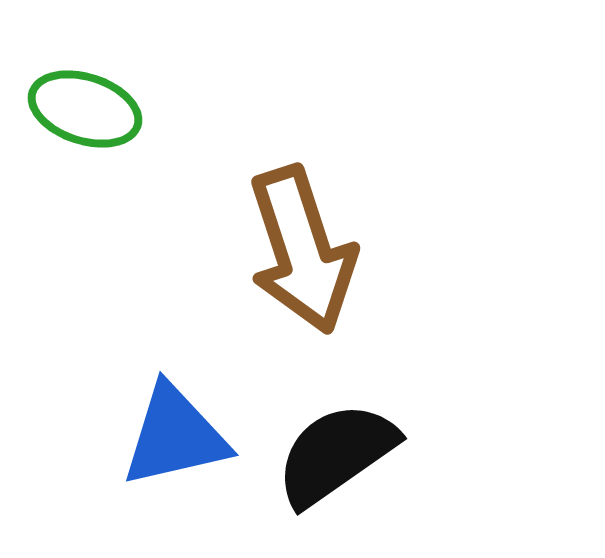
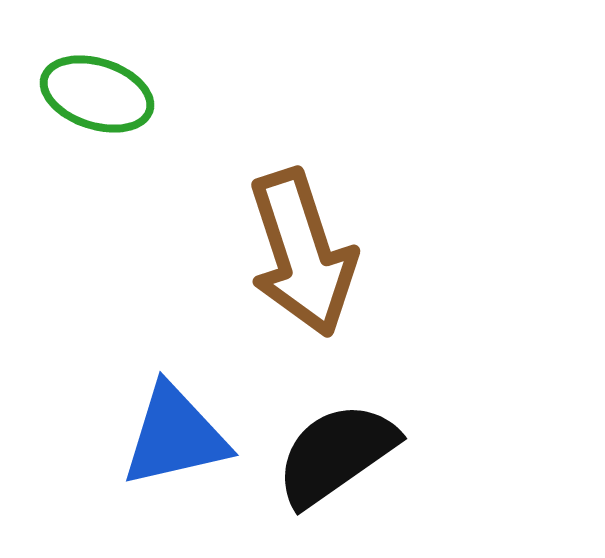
green ellipse: moved 12 px right, 15 px up
brown arrow: moved 3 px down
